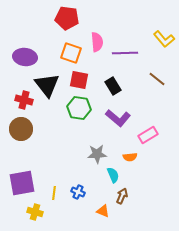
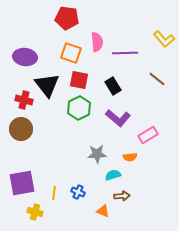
green hexagon: rotated 25 degrees clockwise
cyan semicircle: rotated 84 degrees counterclockwise
brown arrow: rotated 63 degrees clockwise
